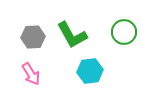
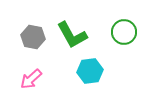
gray hexagon: rotated 15 degrees clockwise
pink arrow: moved 5 px down; rotated 80 degrees clockwise
